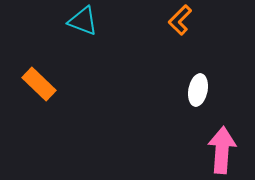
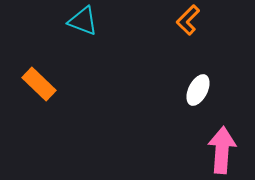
orange L-shape: moved 8 px right
white ellipse: rotated 16 degrees clockwise
